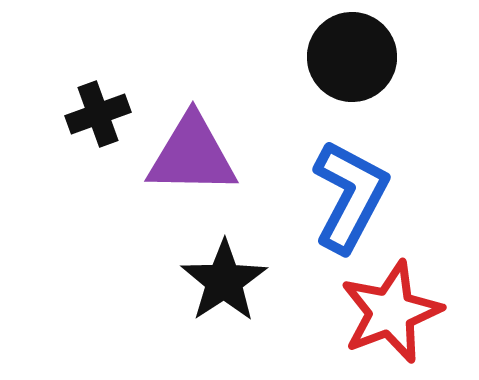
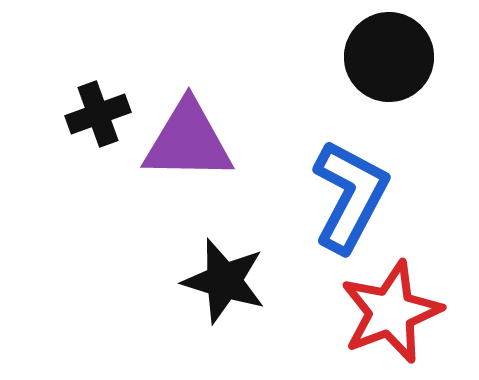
black circle: moved 37 px right
purple triangle: moved 4 px left, 14 px up
black star: rotated 22 degrees counterclockwise
